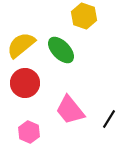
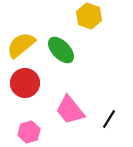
yellow hexagon: moved 5 px right
pink hexagon: rotated 20 degrees clockwise
